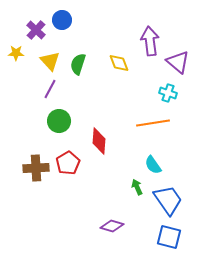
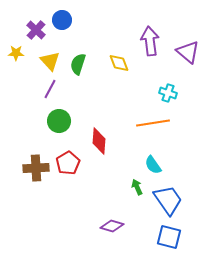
purple triangle: moved 10 px right, 10 px up
